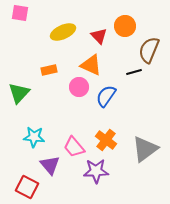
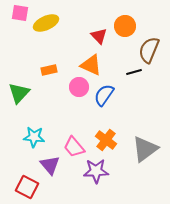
yellow ellipse: moved 17 px left, 9 px up
blue semicircle: moved 2 px left, 1 px up
